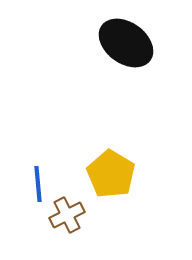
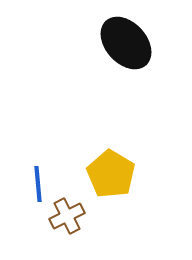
black ellipse: rotated 12 degrees clockwise
brown cross: moved 1 px down
